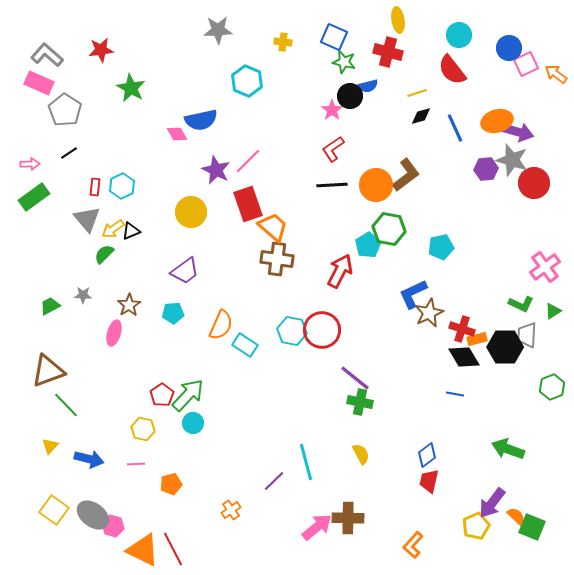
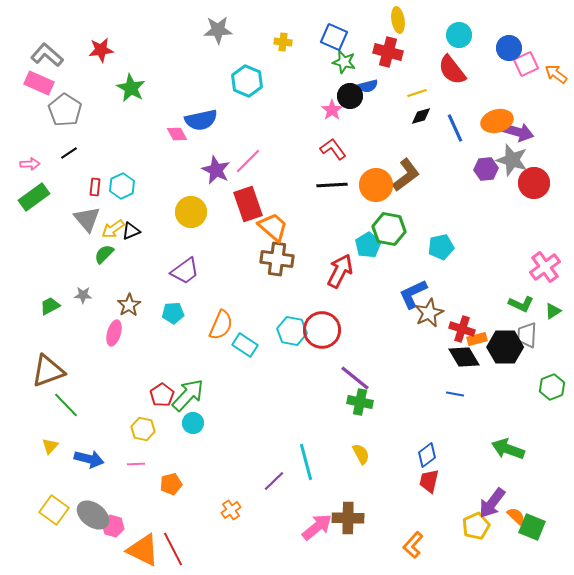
red L-shape at (333, 149): rotated 88 degrees clockwise
